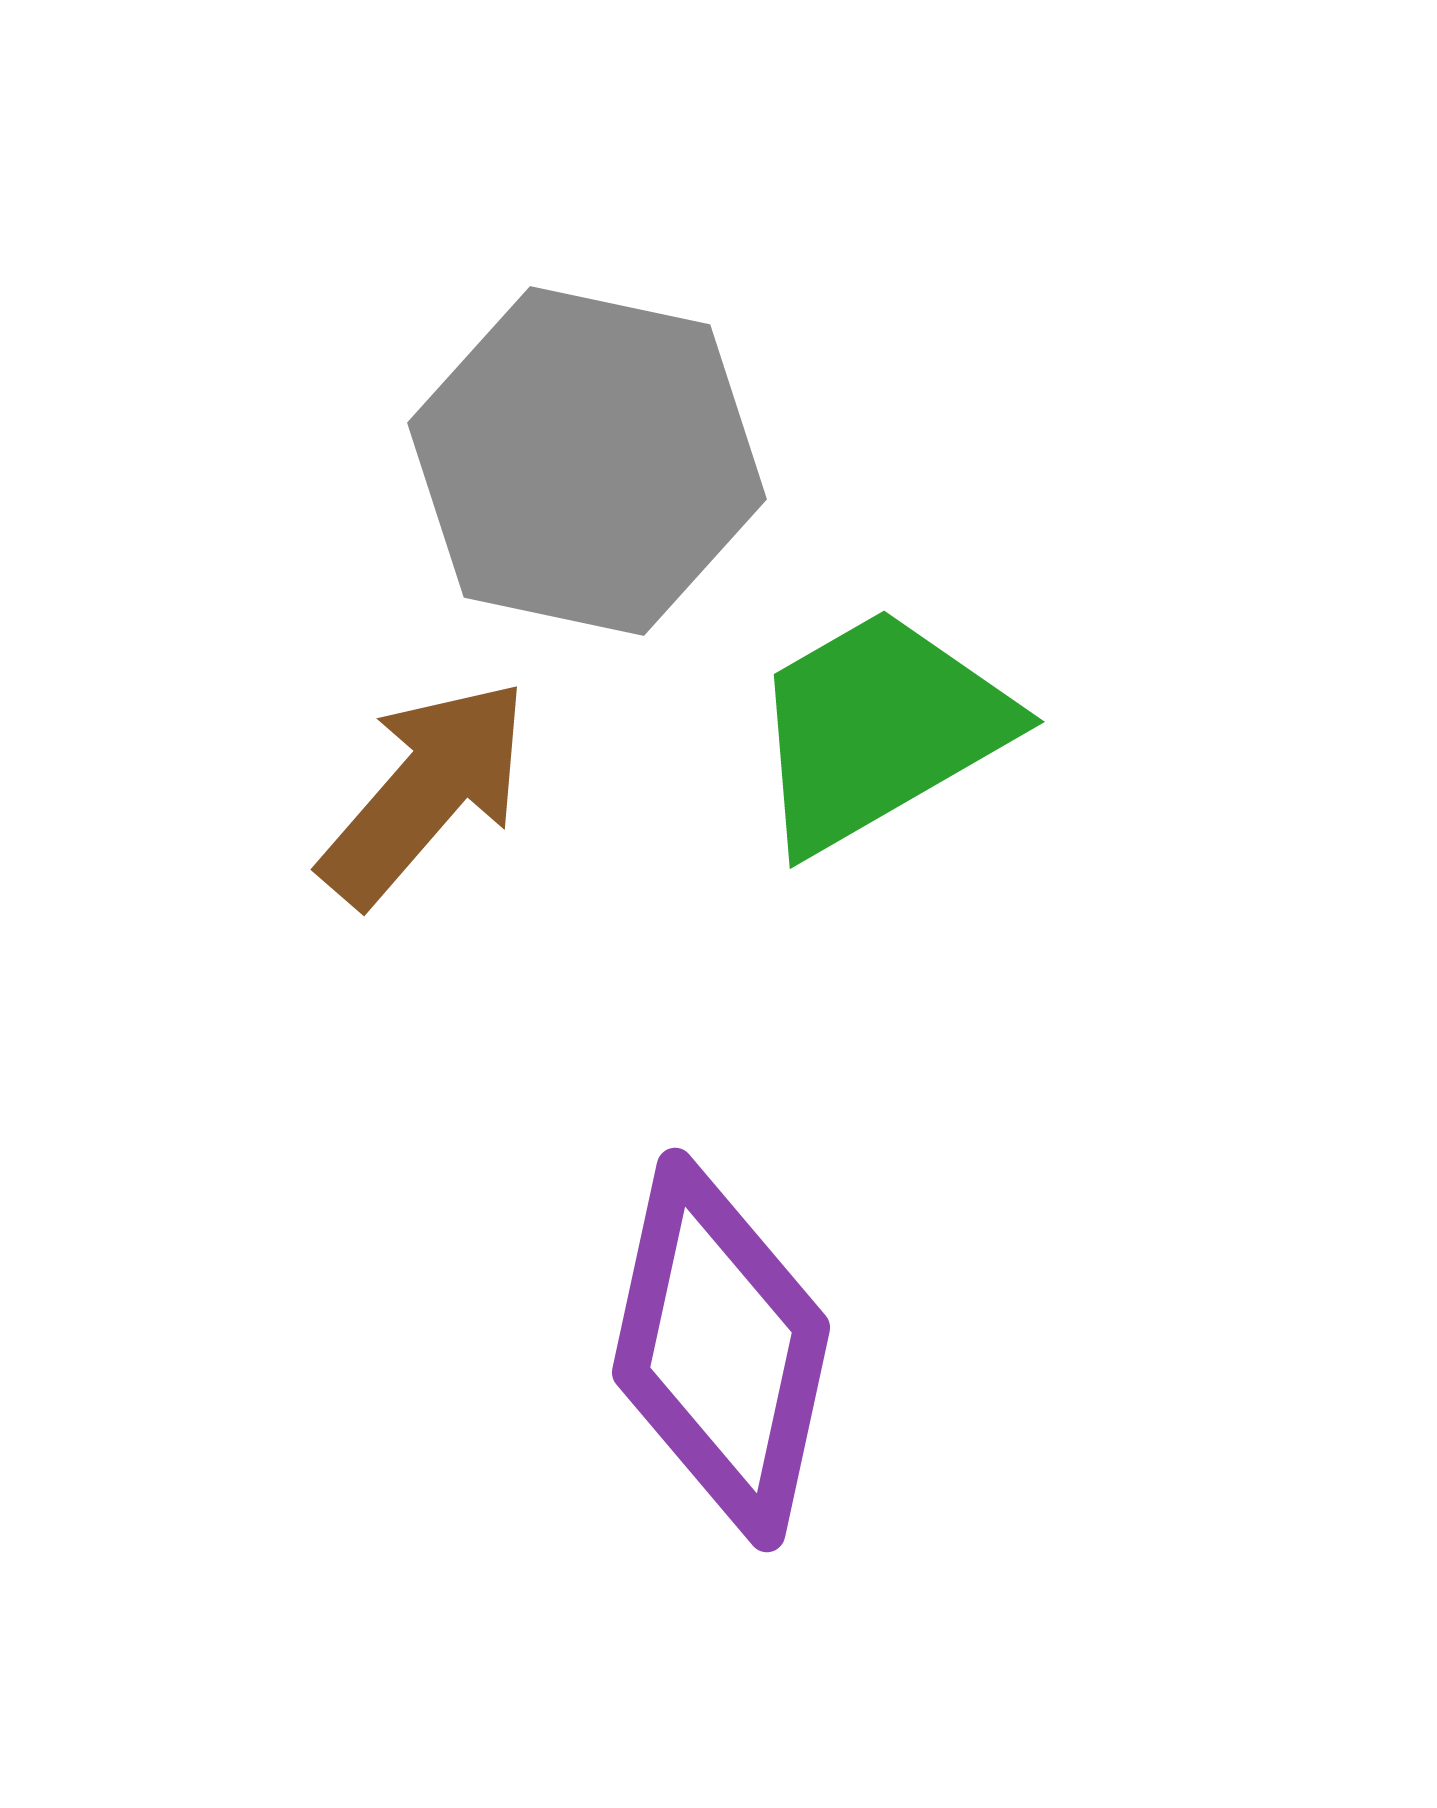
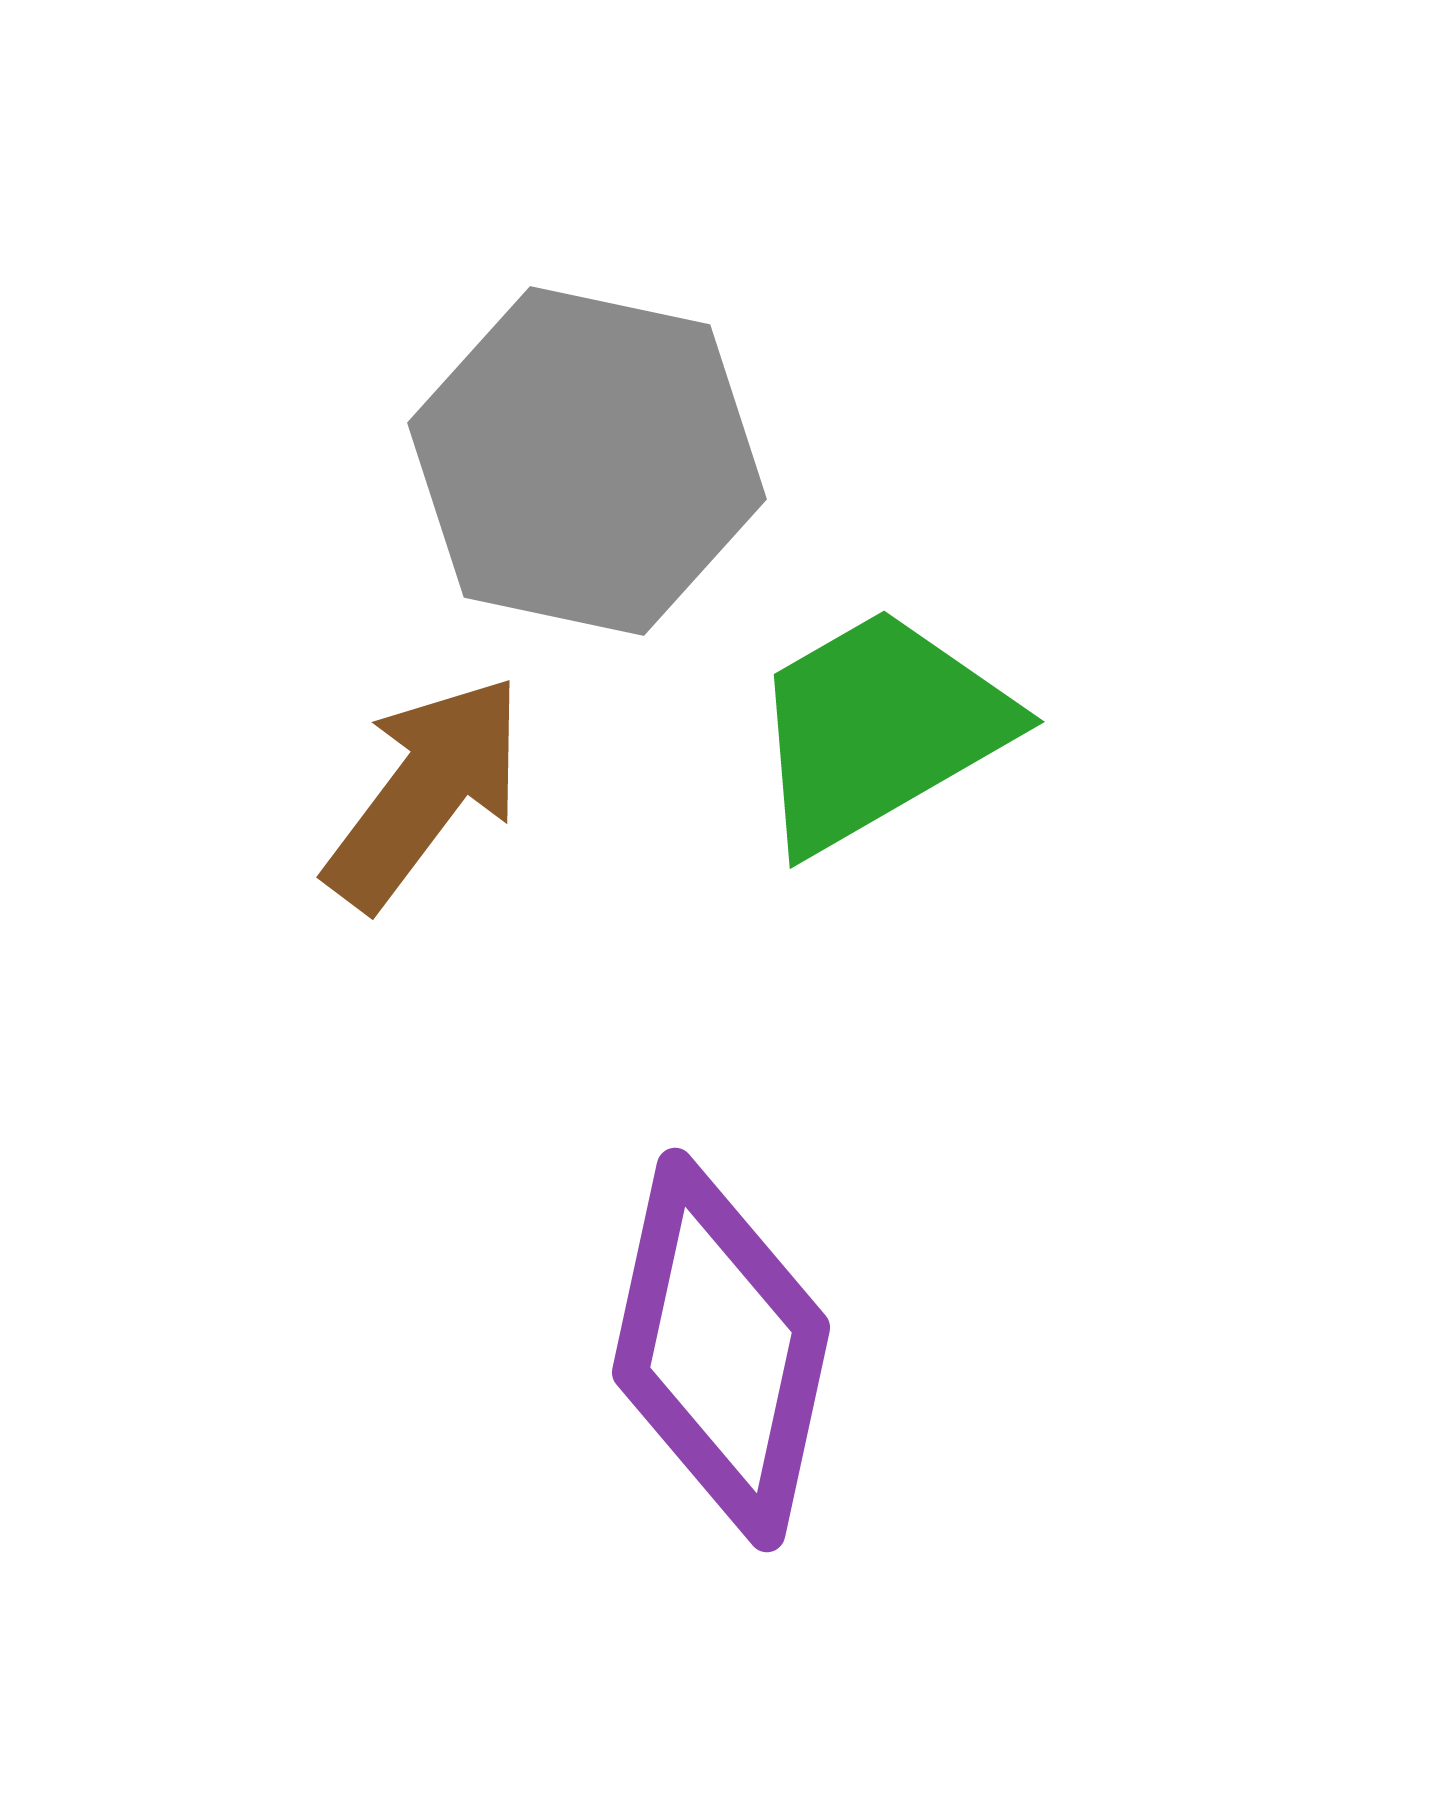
brown arrow: rotated 4 degrees counterclockwise
